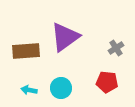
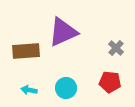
purple triangle: moved 2 px left, 5 px up; rotated 12 degrees clockwise
gray cross: rotated 14 degrees counterclockwise
red pentagon: moved 3 px right
cyan circle: moved 5 px right
